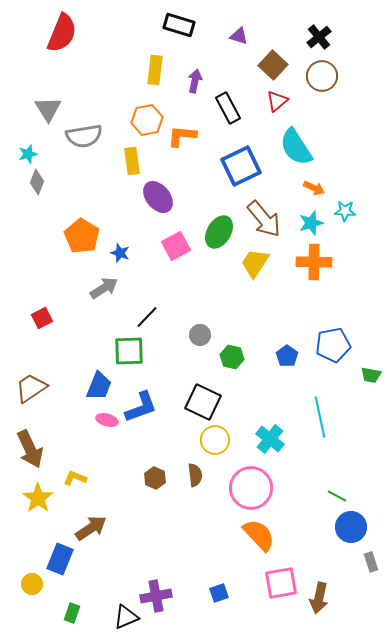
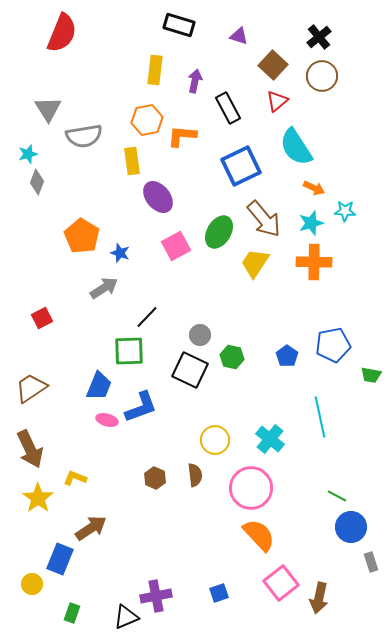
black square at (203, 402): moved 13 px left, 32 px up
pink square at (281, 583): rotated 28 degrees counterclockwise
